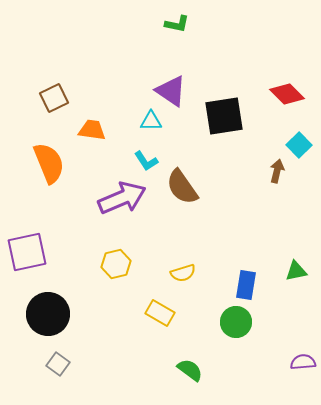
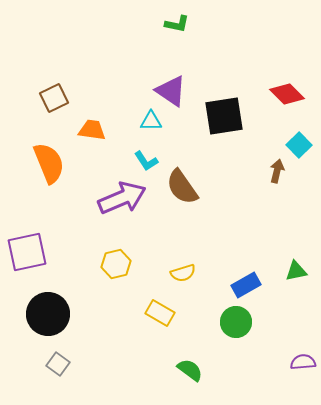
blue rectangle: rotated 52 degrees clockwise
